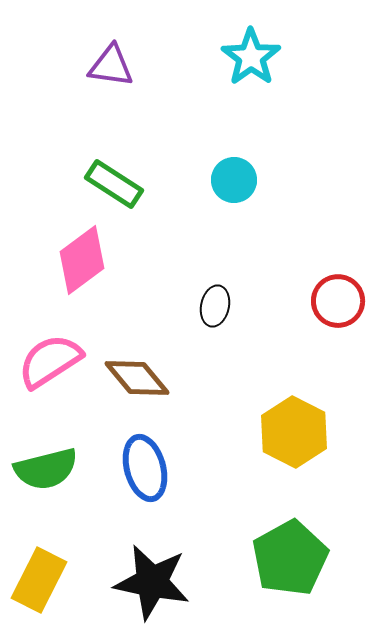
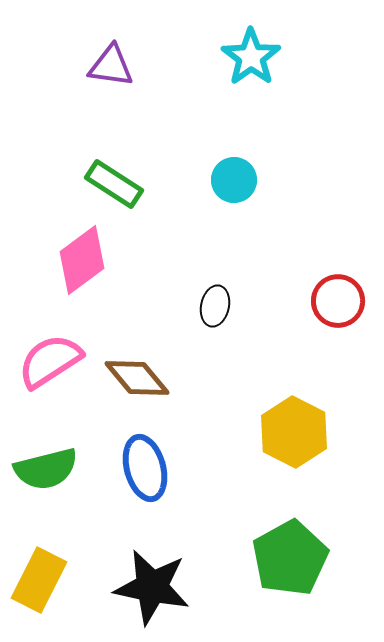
black star: moved 5 px down
